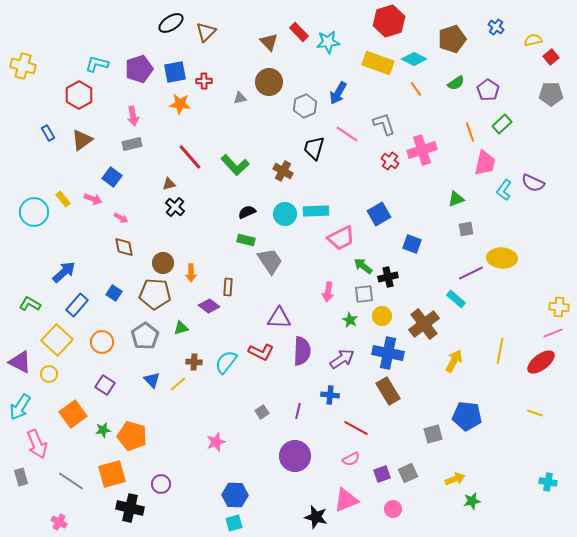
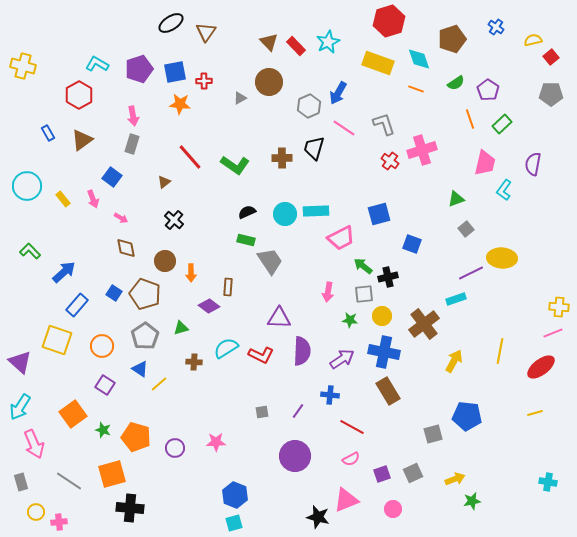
brown triangle at (206, 32): rotated 10 degrees counterclockwise
red rectangle at (299, 32): moved 3 px left, 14 px down
cyan star at (328, 42): rotated 20 degrees counterclockwise
cyan diamond at (414, 59): moved 5 px right; rotated 45 degrees clockwise
cyan L-shape at (97, 64): rotated 15 degrees clockwise
orange line at (416, 89): rotated 35 degrees counterclockwise
gray triangle at (240, 98): rotated 16 degrees counterclockwise
gray hexagon at (305, 106): moved 4 px right
orange line at (470, 132): moved 13 px up
pink line at (347, 134): moved 3 px left, 6 px up
gray rectangle at (132, 144): rotated 60 degrees counterclockwise
green L-shape at (235, 165): rotated 12 degrees counterclockwise
brown cross at (283, 171): moved 1 px left, 13 px up; rotated 30 degrees counterclockwise
purple semicircle at (533, 183): moved 19 px up; rotated 75 degrees clockwise
brown triangle at (169, 184): moved 5 px left, 2 px up; rotated 24 degrees counterclockwise
pink arrow at (93, 199): rotated 48 degrees clockwise
black cross at (175, 207): moved 1 px left, 13 px down
cyan circle at (34, 212): moved 7 px left, 26 px up
blue square at (379, 214): rotated 15 degrees clockwise
gray square at (466, 229): rotated 28 degrees counterclockwise
brown diamond at (124, 247): moved 2 px right, 1 px down
brown circle at (163, 263): moved 2 px right, 2 px up
brown pentagon at (155, 294): moved 10 px left; rotated 16 degrees clockwise
cyan rectangle at (456, 299): rotated 60 degrees counterclockwise
green L-shape at (30, 304): moved 53 px up; rotated 15 degrees clockwise
green star at (350, 320): rotated 21 degrees counterclockwise
yellow square at (57, 340): rotated 24 degrees counterclockwise
orange circle at (102, 342): moved 4 px down
red L-shape at (261, 352): moved 3 px down
blue cross at (388, 353): moved 4 px left, 1 px up
purple triangle at (20, 362): rotated 15 degrees clockwise
cyan semicircle at (226, 362): moved 14 px up; rotated 20 degrees clockwise
red ellipse at (541, 362): moved 5 px down
yellow circle at (49, 374): moved 13 px left, 138 px down
blue triangle at (152, 380): moved 12 px left, 11 px up; rotated 12 degrees counterclockwise
yellow line at (178, 384): moved 19 px left
purple line at (298, 411): rotated 21 degrees clockwise
gray square at (262, 412): rotated 24 degrees clockwise
yellow line at (535, 413): rotated 35 degrees counterclockwise
red line at (356, 428): moved 4 px left, 1 px up
green star at (103, 430): rotated 28 degrees clockwise
orange pentagon at (132, 436): moved 4 px right, 1 px down
pink star at (216, 442): rotated 18 degrees clockwise
pink arrow at (37, 444): moved 3 px left
gray square at (408, 473): moved 5 px right
gray rectangle at (21, 477): moved 5 px down
gray line at (71, 481): moved 2 px left
purple circle at (161, 484): moved 14 px right, 36 px up
blue hexagon at (235, 495): rotated 20 degrees clockwise
black cross at (130, 508): rotated 8 degrees counterclockwise
black star at (316, 517): moved 2 px right
pink cross at (59, 522): rotated 35 degrees counterclockwise
